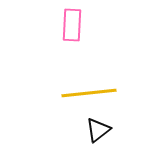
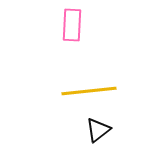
yellow line: moved 2 px up
